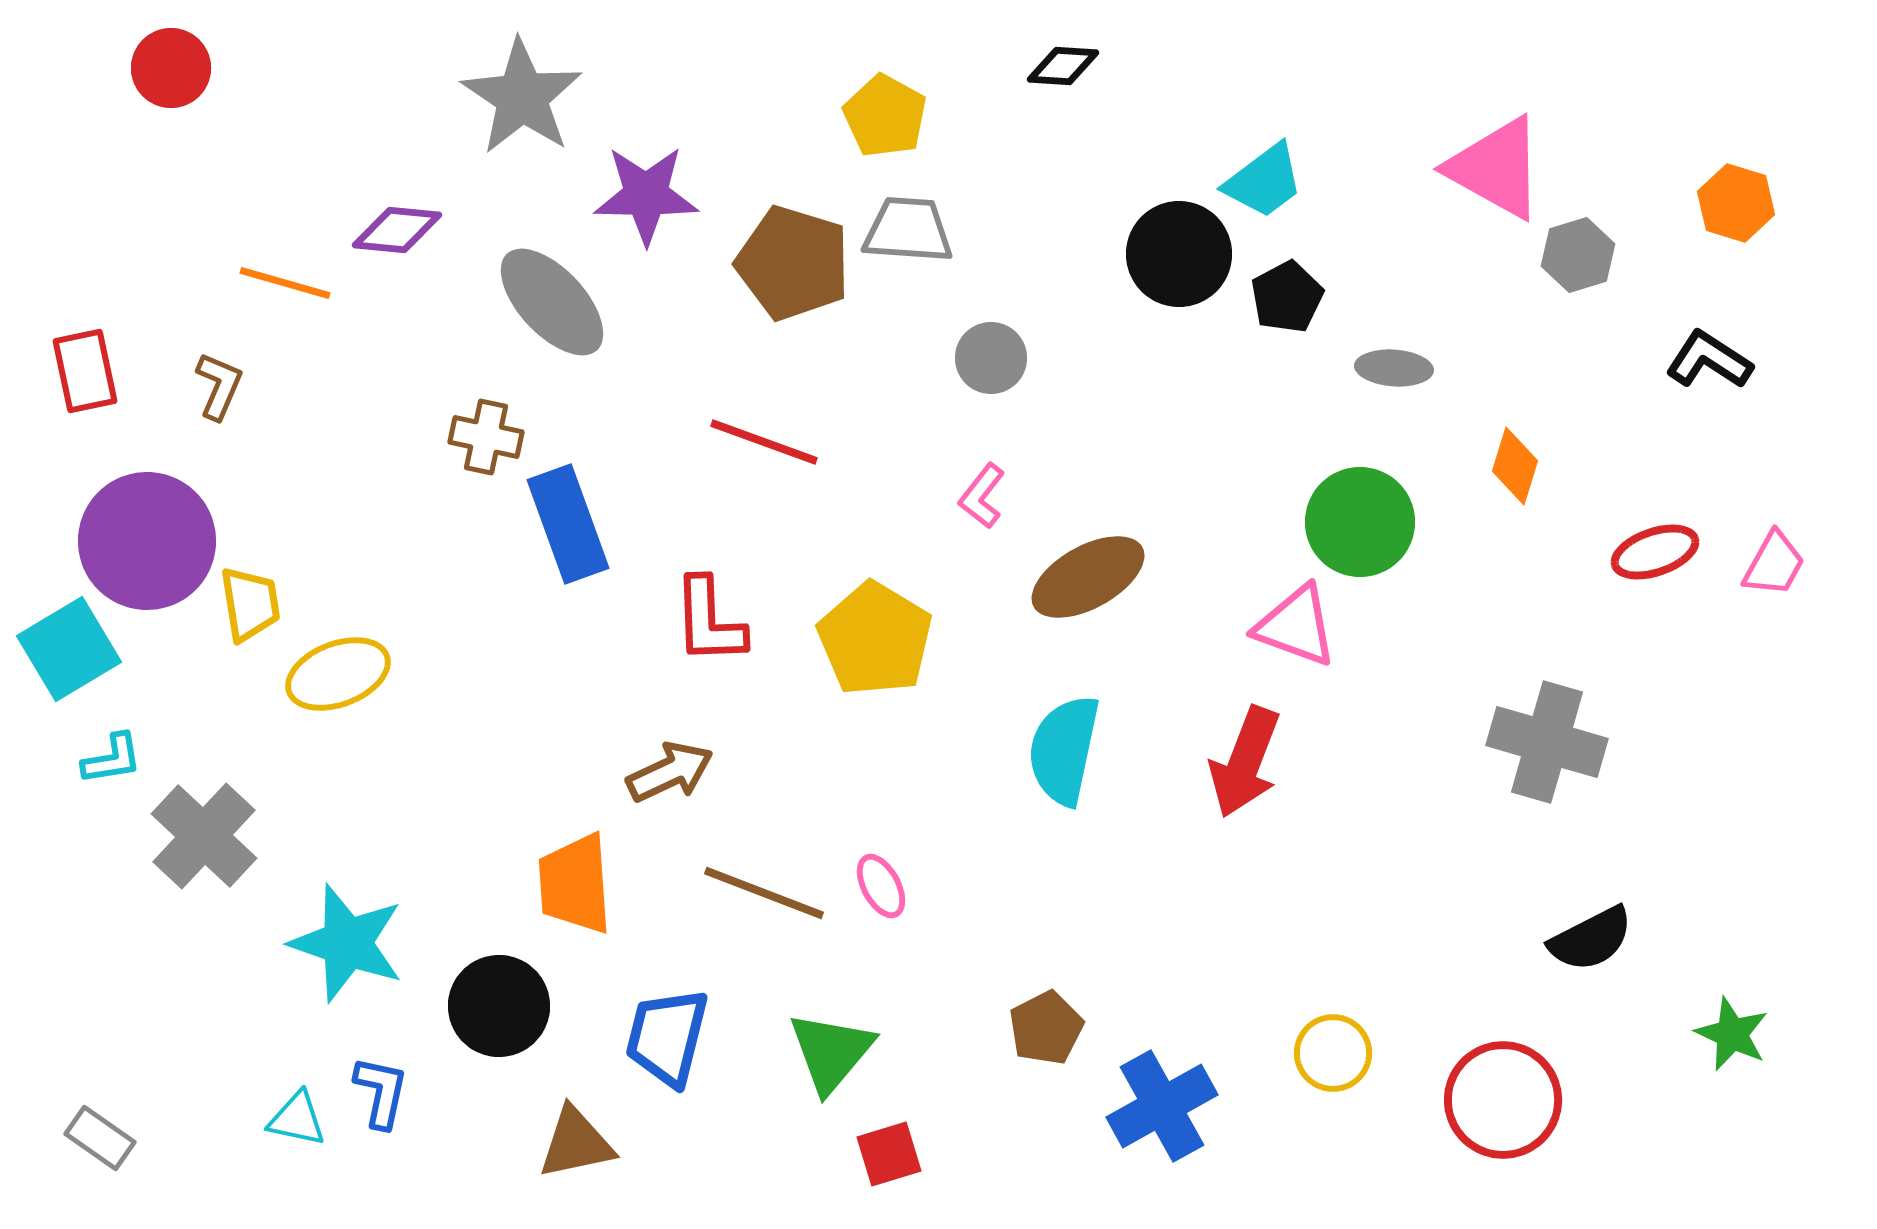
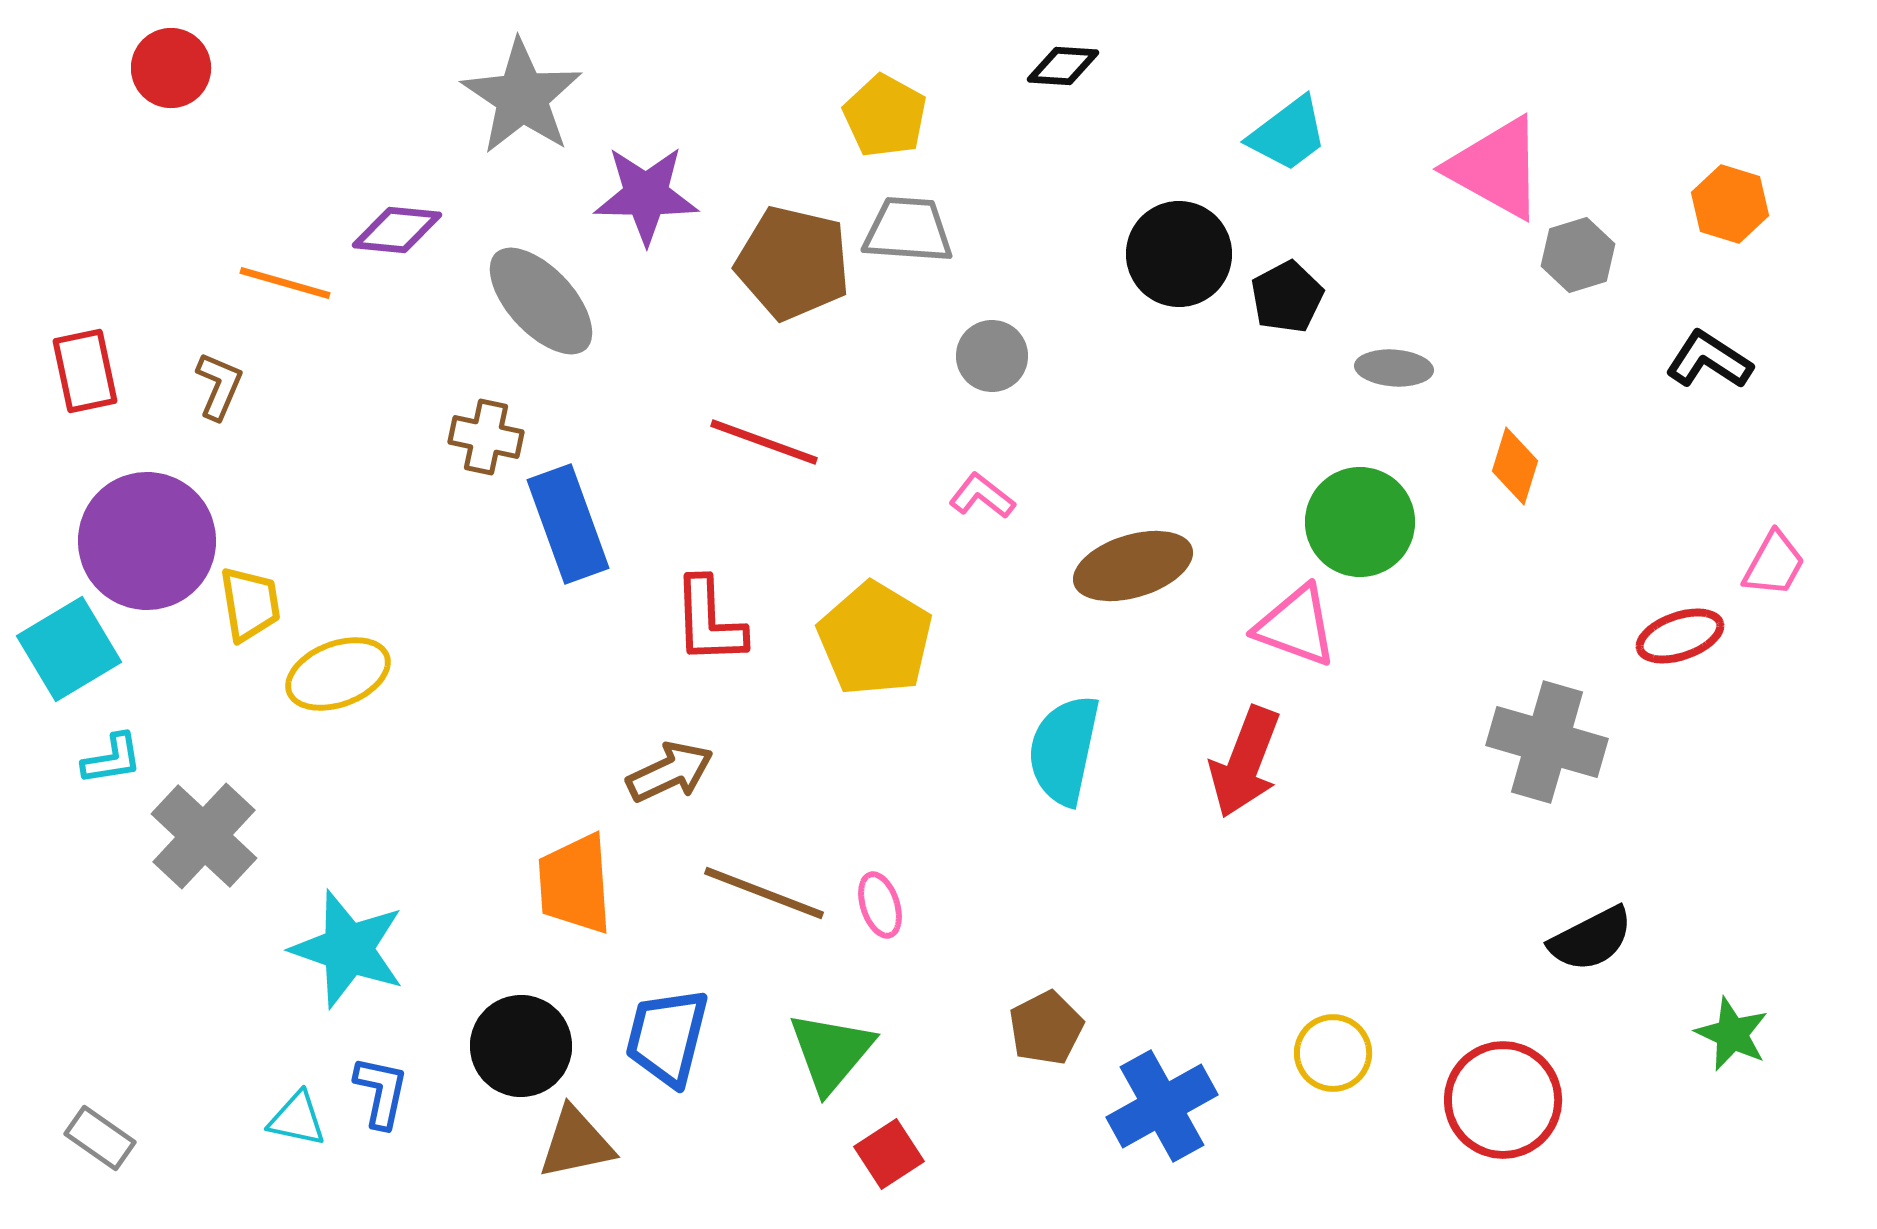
cyan trapezoid at (1264, 181): moved 24 px right, 47 px up
orange hexagon at (1736, 203): moved 6 px left, 1 px down
brown pentagon at (793, 263): rotated 4 degrees counterclockwise
gray ellipse at (552, 302): moved 11 px left, 1 px up
gray circle at (991, 358): moved 1 px right, 2 px up
pink L-shape at (982, 496): rotated 90 degrees clockwise
red ellipse at (1655, 552): moved 25 px right, 84 px down
brown ellipse at (1088, 577): moved 45 px right, 11 px up; rotated 12 degrees clockwise
pink ellipse at (881, 886): moved 1 px left, 19 px down; rotated 10 degrees clockwise
cyan star at (347, 943): moved 1 px right, 6 px down
black circle at (499, 1006): moved 22 px right, 40 px down
red square at (889, 1154): rotated 16 degrees counterclockwise
